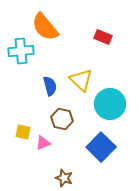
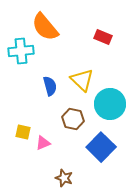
yellow triangle: moved 1 px right
brown hexagon: moved 11 px right
